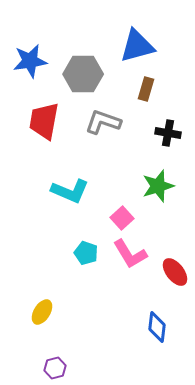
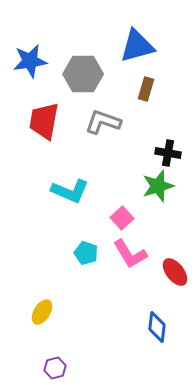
black cross: moved 20 px down
